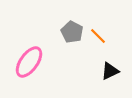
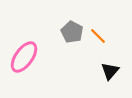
pink ellipse: moved 5 px left, 5 px up
black triangle: rotated 24 degrees counterclockwise
